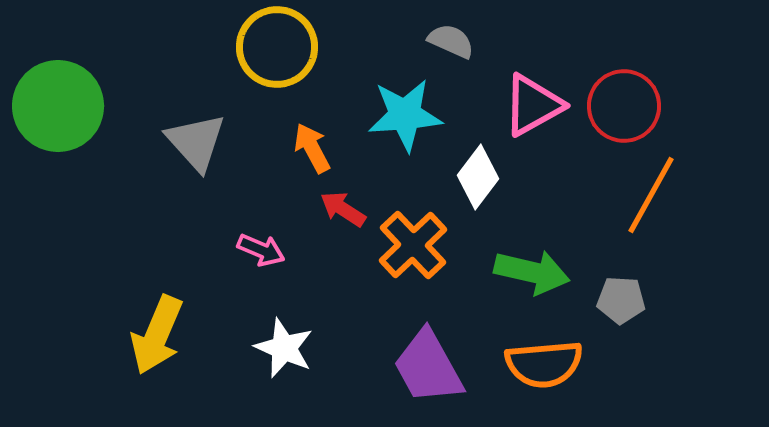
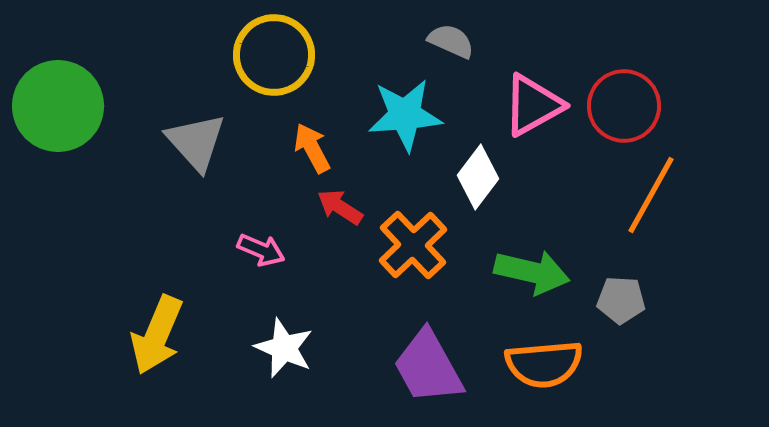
yellow circle: moved 3 px left, 8 px down
red arrow: moved 3 px left, 2 px up
